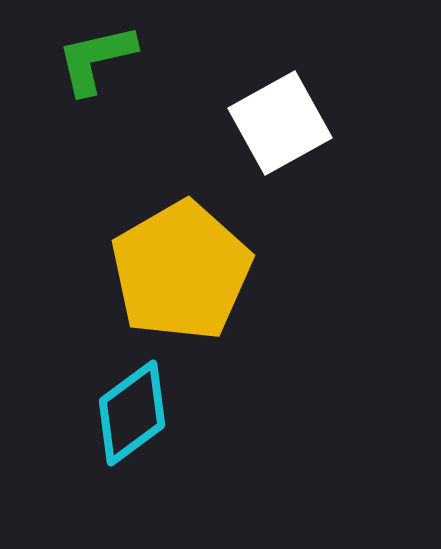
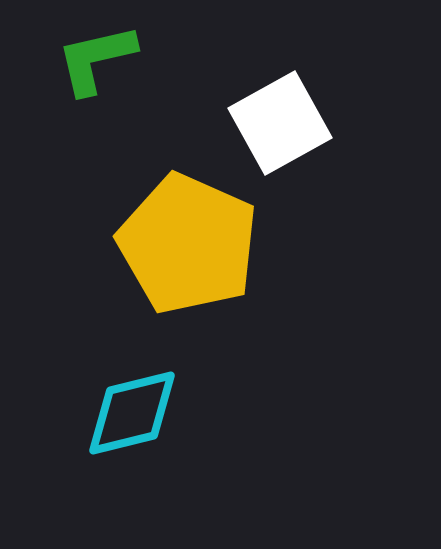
yellow pentagon: moved 7 px right, 27 px up; rotated 18 degrees counterclockwise
cyan diamond: rotated 23 degrees clockwise
